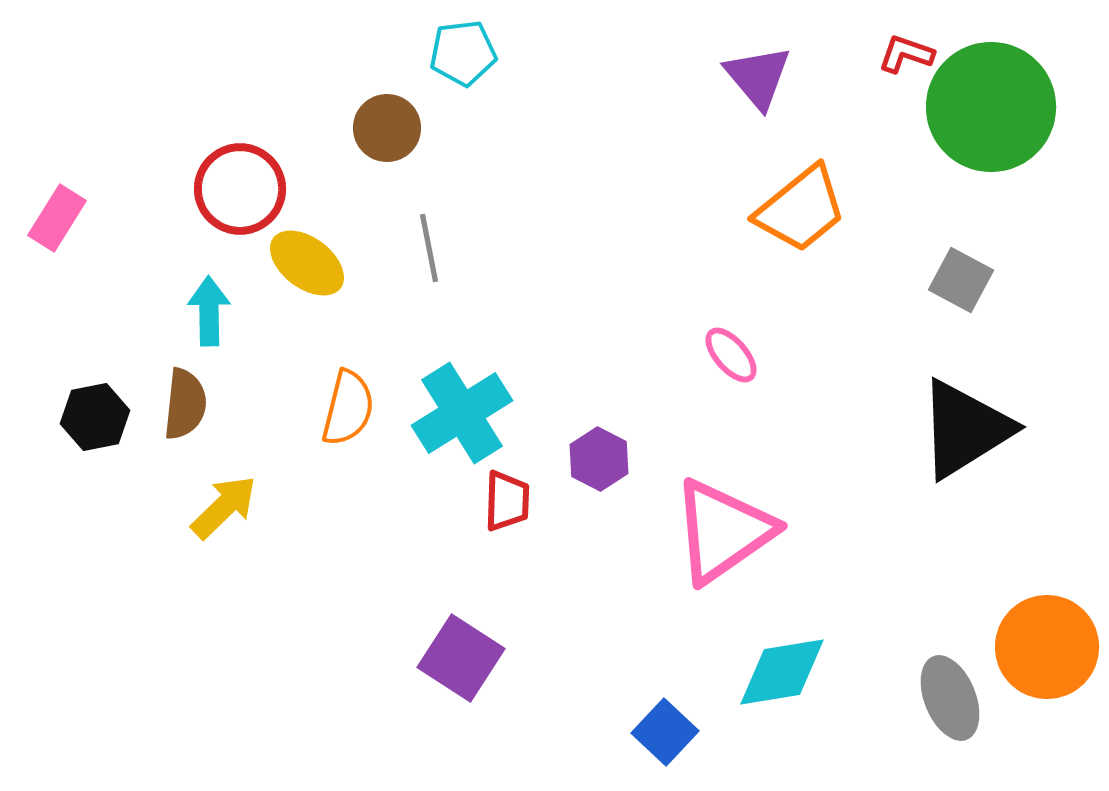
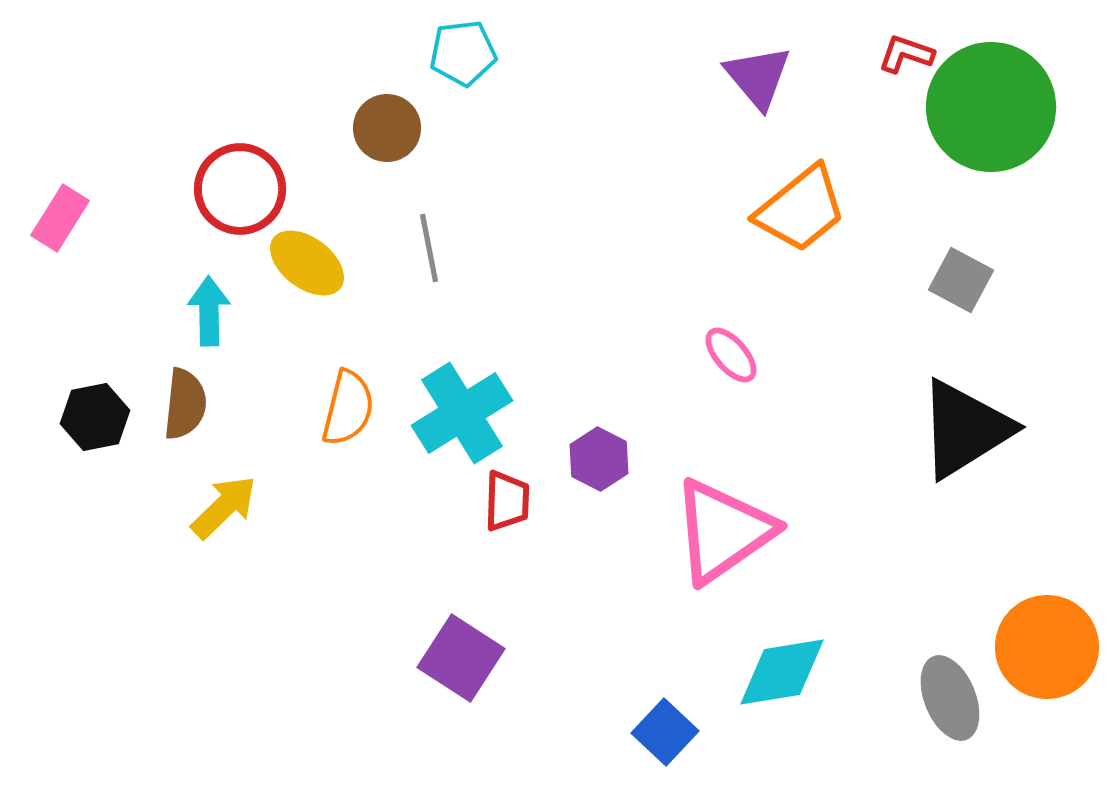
pink rectangle: moved 3 px right
